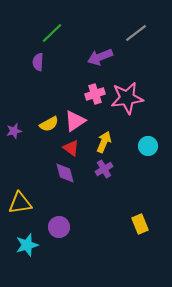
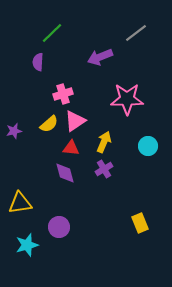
pink cross: moved 32 px left
pink star: moved 1 px down; rotated 8 degrees clockwise
yellow semicircle: rotated 12 degrees counterclockwise
red triangle: rotated 30 degrees counterclockwise
yellow rectangle: moved 1 px up
